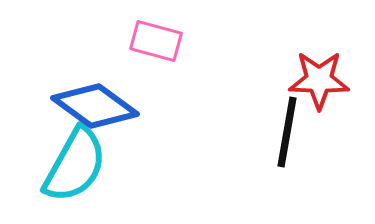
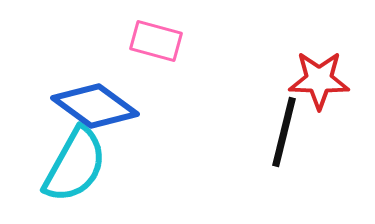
black line: moved 3 px left; rotated 4 degrees clockwise
